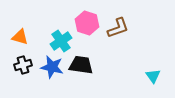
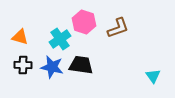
pink hexagon: moved 3 px left, 1 px up
cyan cross: moved 1 px left, 2 px up
black cross: rotated 18 degrees clockwise
